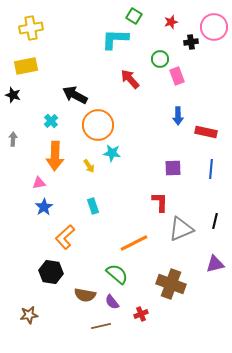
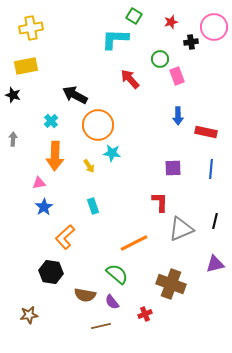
red cross: moved 4 px right
